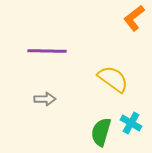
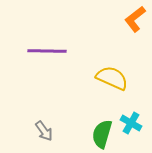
orange L-shape: moved 1 px right, 1 px down
yellow semicircle: moved 1 px left, 1 px up; rotated 12 degrees counterclockwise
gray arrow: moved 1 px left, 32 px down; rotated 55 degrees clockwise
green semicircle: moved 1 px right, 2 px down
